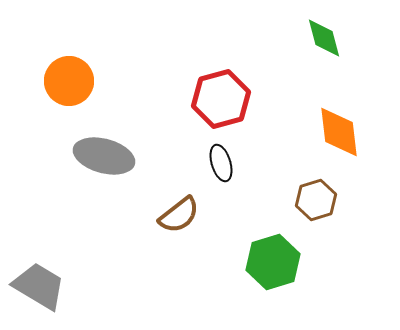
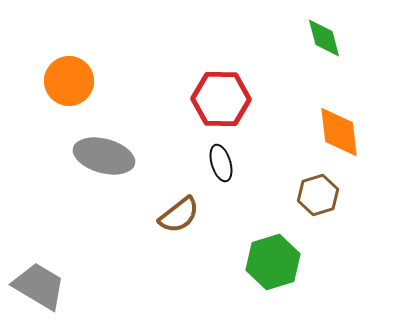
red hexagon: rotated 16 degrees clockwise
brown hexagon: moved 2 px right, 5 px up
